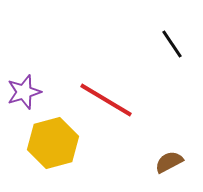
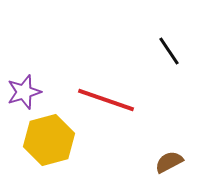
black line: moved 3 px left, 7 px down
red line: rotated 12 degrees counterclockwise
yellow hexagon: moved 4 px left, 3 px up
